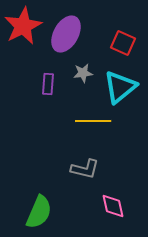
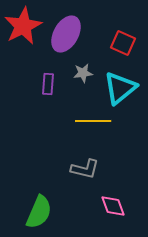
cyan triangle: moved 1 px down
pink diamond: rotated 8 degrees counterclockwise
